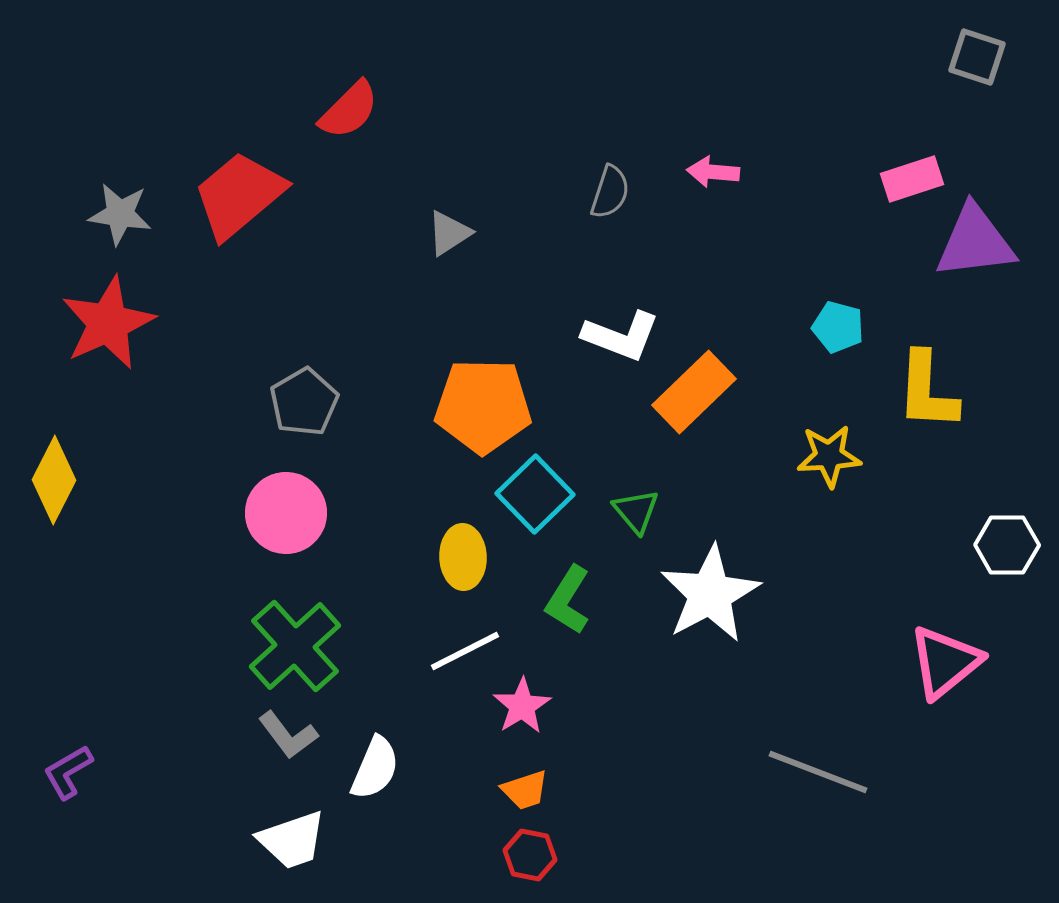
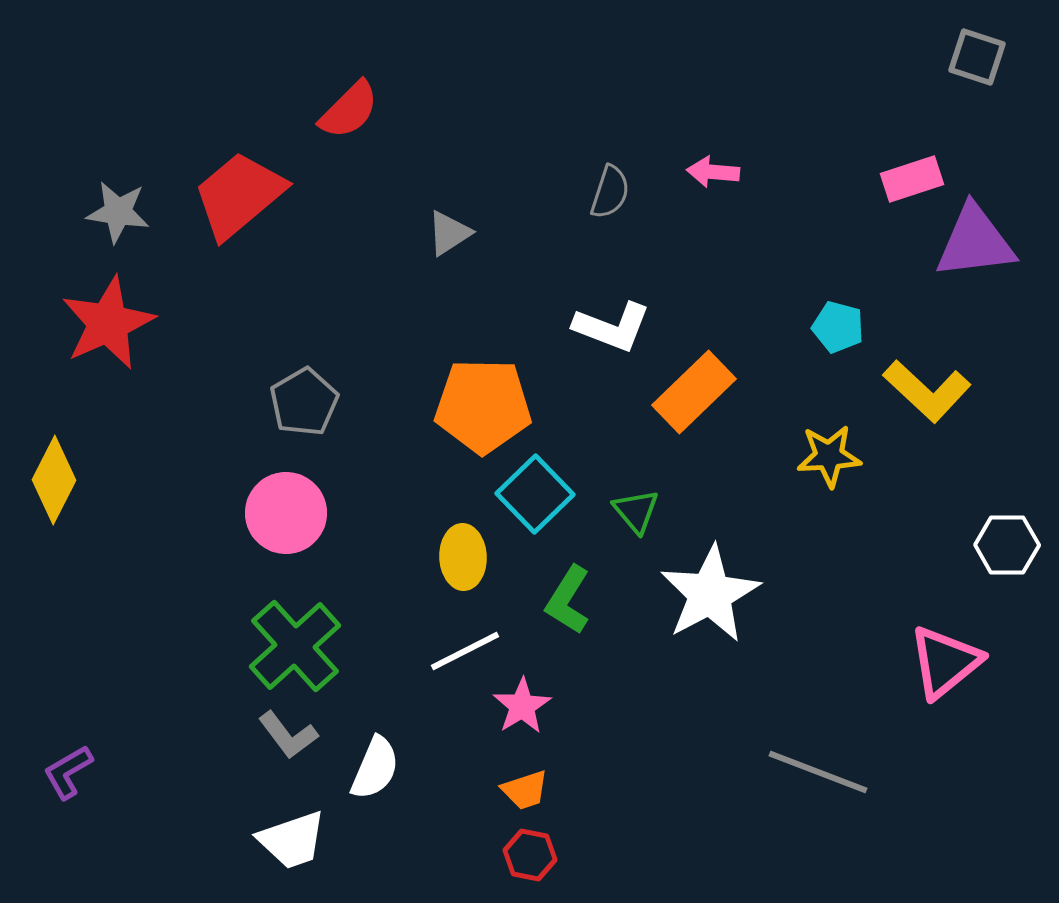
gray star: moved 2 px left, 2 px up
white L-shape: moved 9 px left, 9 px up
yellow L-shape: rotated 50 degrees counterclockwise
